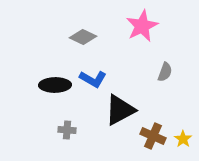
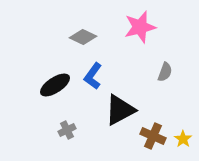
pink star: moved 2 px left, 1 px down; rotated 12 degrees clockwise
blue L-shape: moved 3 px up; rotated 96 degrees clockwise
black ellipse: rotated 32 degrees counterclockwise
gray cross: rotated 30 degrees counterclockwise
